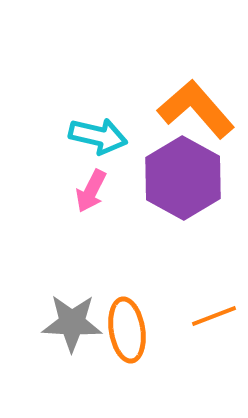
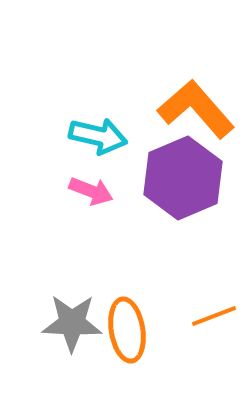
purple hexagon: rotated 8 degrees clockwise
pink arrow: rotated 96 degrees counterclockwise
